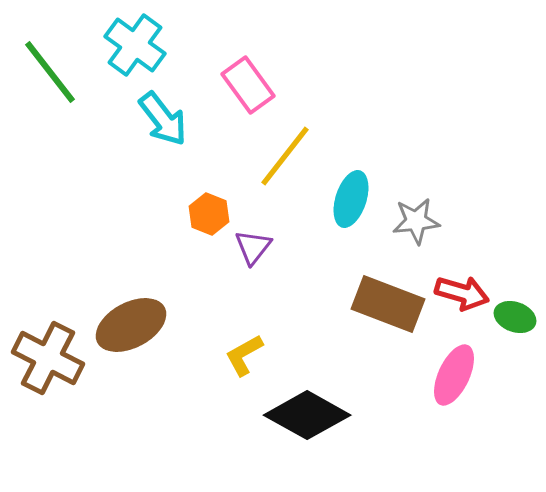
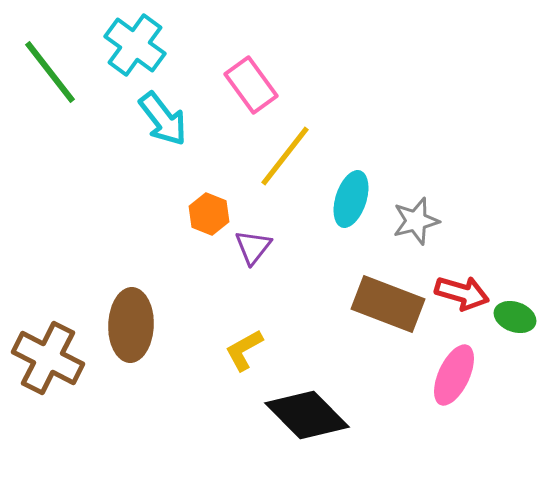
pink rectangle: moved 3 px right
gray star: rotated 9 degrees counterclockwise
brown ellipse: rotated 60 degrees counterclockwise
yellow L-shape: moved 5 px up
black diamond: rotated 16 degrees clockwise
